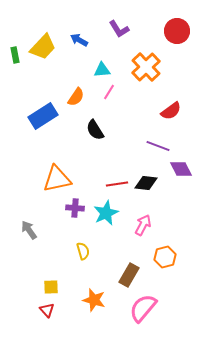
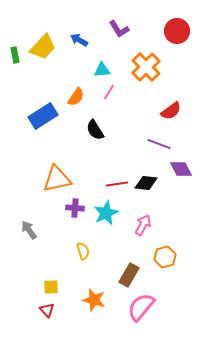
purple line: moved 1 px right, 2 px up
pink semicircle: moved 2 px left, 1 px up
